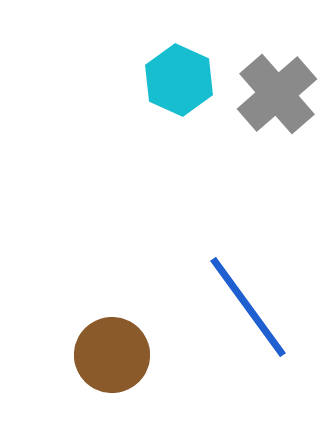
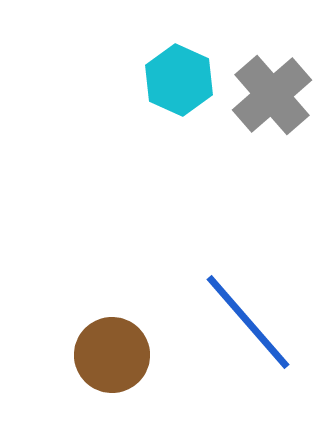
gray cross: moved 5 px left, 1 px down
blue line: moved 15 px down; rotated 5 degrees counterclockwise
